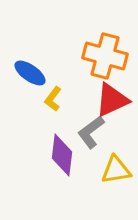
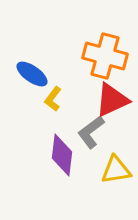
blue ellipse: moved 2 px right, 1 px down
